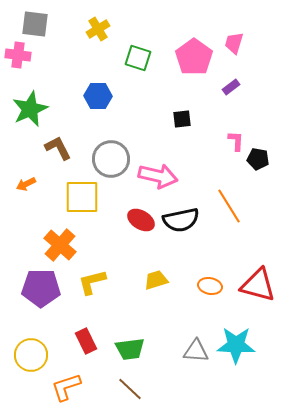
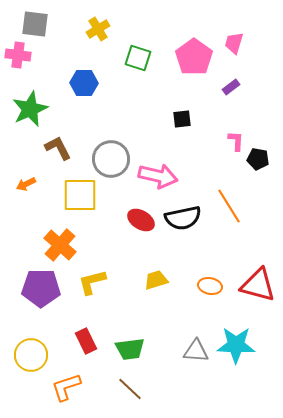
blue hexagon: moved 14 px left, 13 px up
yellow square: moved 2 px left, 2 px up
black semicircle: moved 2 px right, 2 px up
